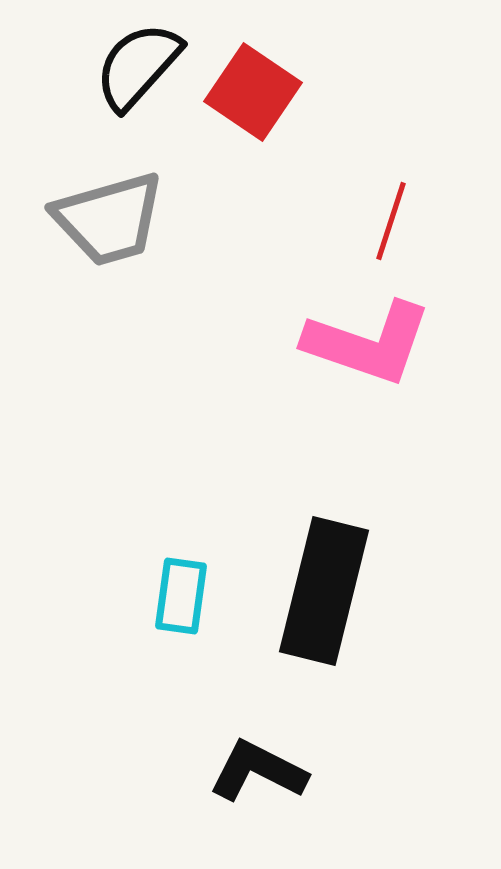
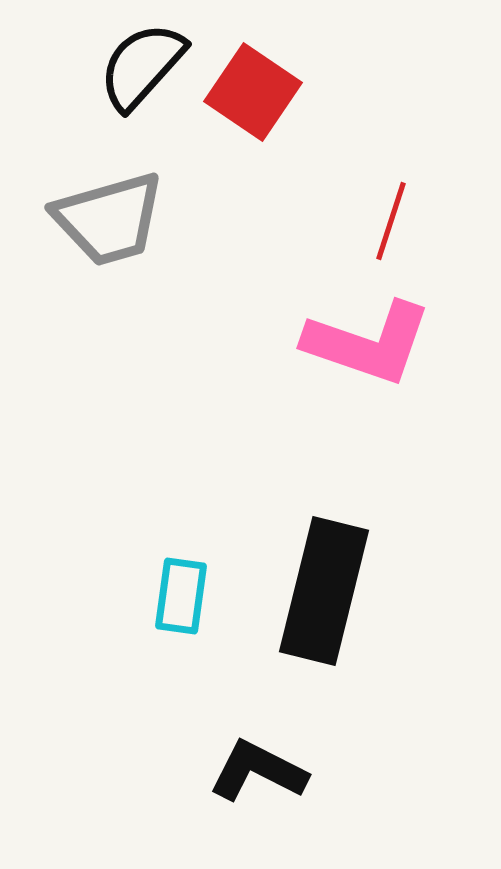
black semicircle: moved 4 px right
